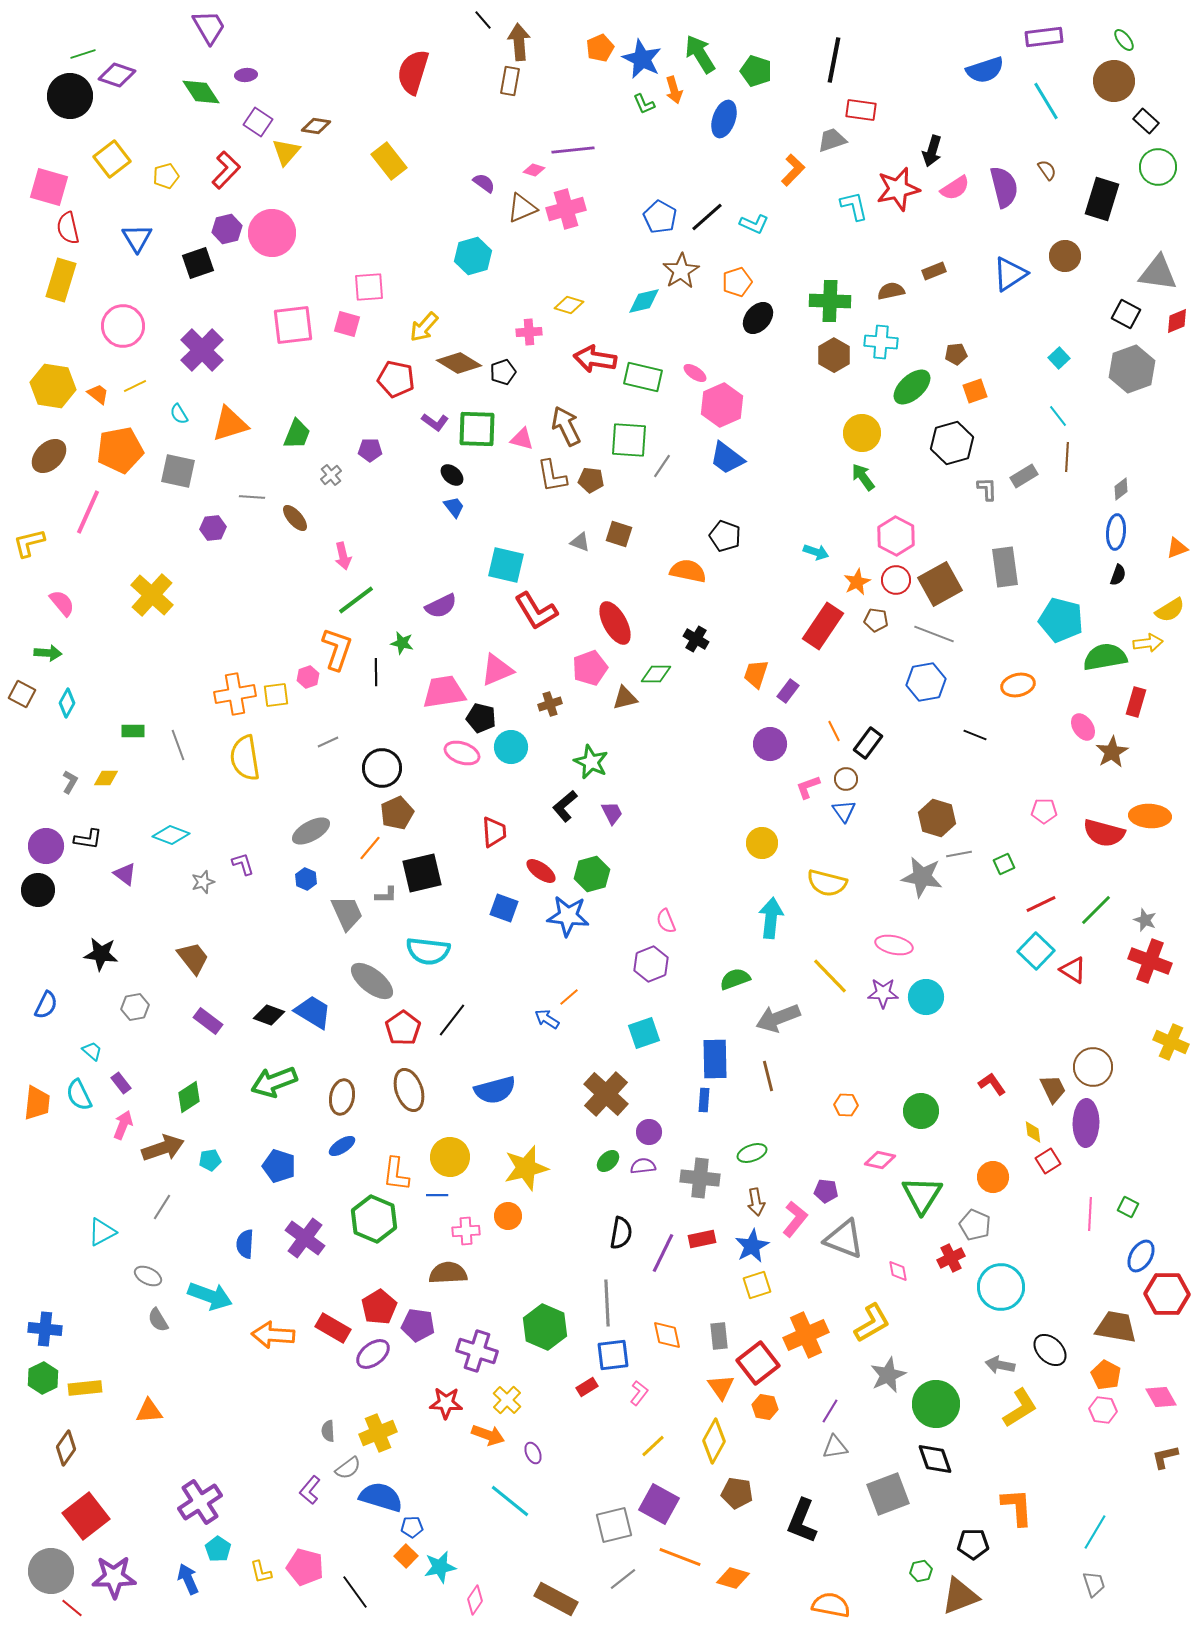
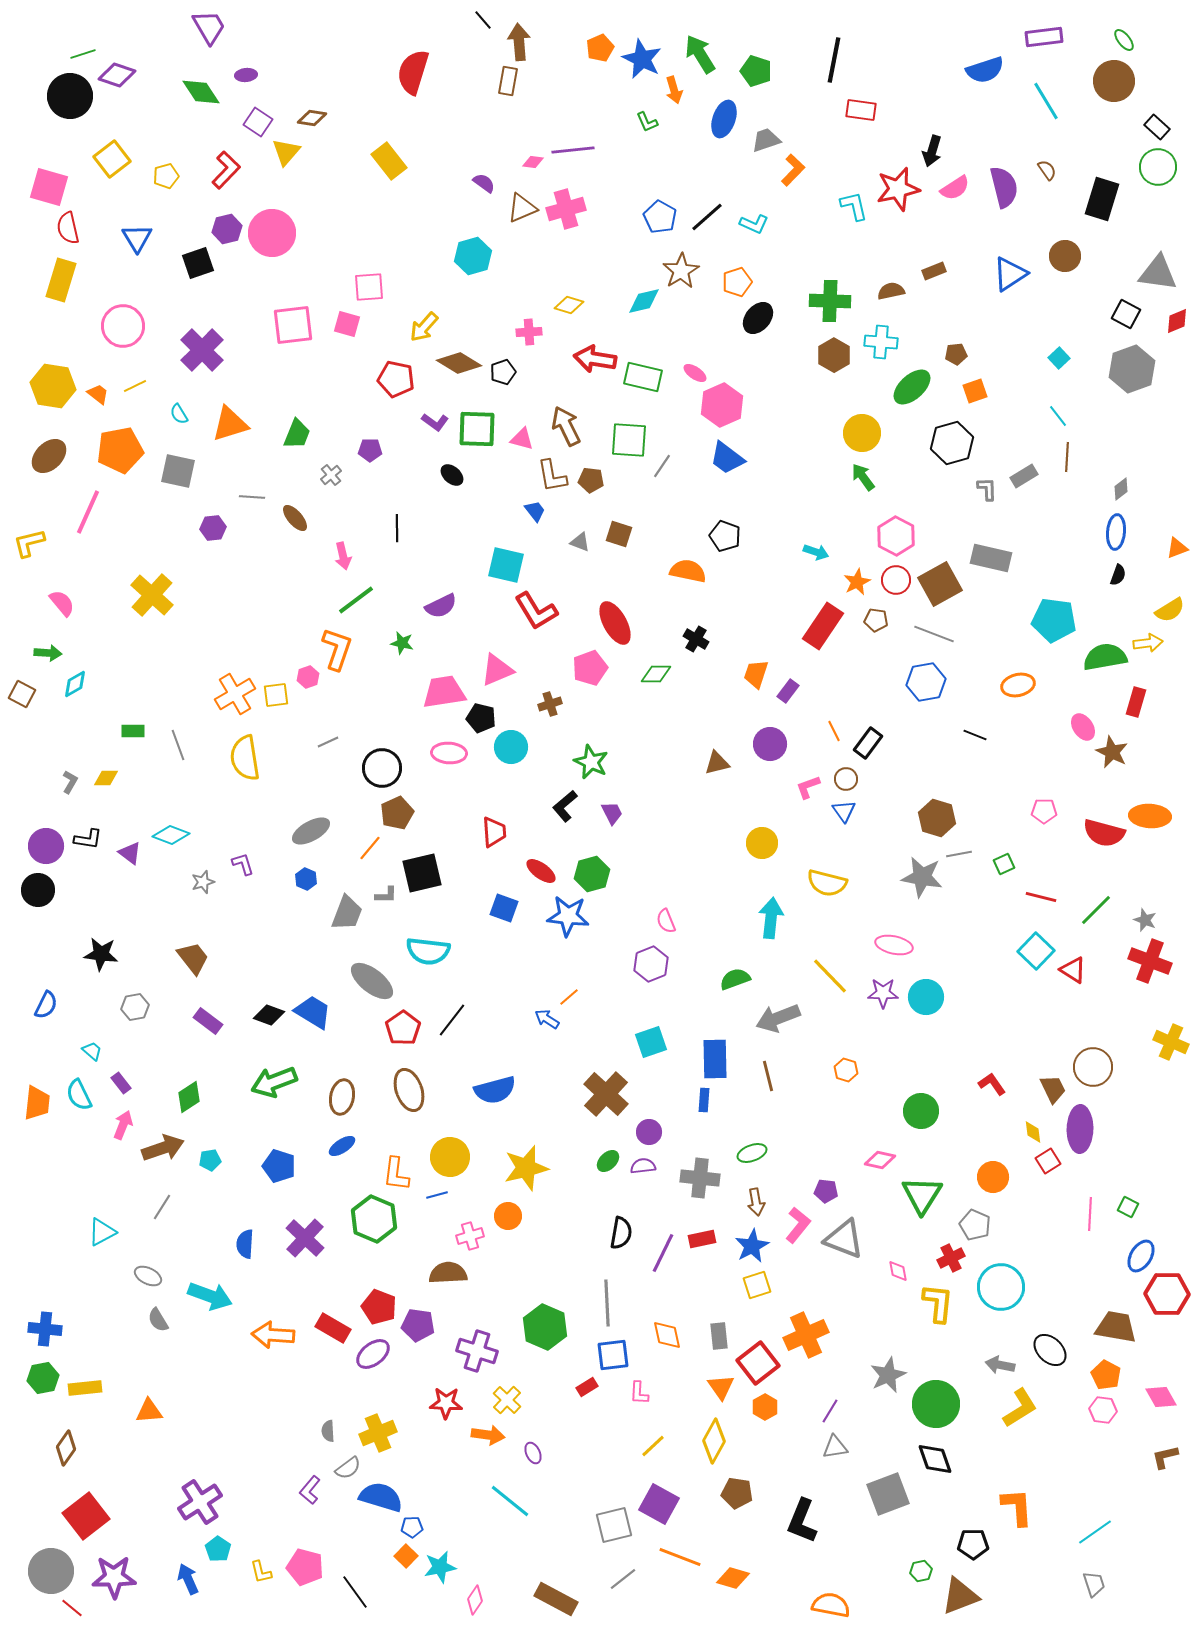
brown rectangle at (510, 81): moved 2 px left
green L-shape at (644, 104): moved 3 px right, 18 px down
black rectangle at (1146, 121): moved 11 px right, 6 px down
brown diamond at (316, 126): moved 4 px left, 8 px up
gray trapezoid at (832, 140): moved 66 px left
pink diamond at (534, 170): moved 1 px left, 8 px up; rotated 10 degrees counterclockwise
blue trapezoid at (454, 507): moved 81 px right, 4 px down
gray rectangle at (1005, 567): moved 14 px left, 9 px up; rotated 69 degrees counterclockwise
cyan pentagon at (1061, 620): moved 7 px left; rotated 6 degrees counterclockwise
black line at (376, 672): moved 21 px right, 144 px up
orange cross at (235, 694): rotated 21 degrees counterclockwise
brown triangle at (625, 698): moved 92 px right, 65 px down
cyan diamond at (67, 703): moved 8 px right, 19 px up; rotated 32 degrees clockwise
brown star at (1112, 752): rotated 16 degrees counterclockwise
pink ellipse at (462, 753): moved 13 px left; rotated 16 degrees counterclockwise
purple triangle at (125, 874): moved 5 px right, 21 px up
red line at (1041, 904): moved 7 px up; rotated 40 degrees clockwise
gray trapezoid at (347, 913): rotated 45 degrees clockwise
cyan square at (644, 1033): moved 7 px right, 9 px down
orange hexagon at (846, 1105): moved 35 px up; rotated 15 degrees clockwise
purple ellipse at (1086, 1123): moved 6 px left, 6 px down
blue line at (437, 1195): rotated 15 degrees counterclockwise
pink L-shape at (795, 1219): moved 3 px right, 6 px down
pink cross at (466, 1231): moved 4 px right, 5 px down; rotated 12 degrees counterclockwise
purple cross at (305, 1238): rotated 6 degrees clockwise
red pentagon at (379, 1307): rotated 20 degrees counterclockwise
yellow L-shape at (872, 1323): moved 66 px right, 20 px up; rotated 54 degrees counterclockwise
green hexagon at (43, 1378): rotated 16 degrees clockwise
pink L-shape at (639, 1393): rotated 145 degrees clockwise
orange hexagon at (765, 1407): rotated 20 degrees clockwise
orange arrow at (488, 1435): rotated 12 degrees counterclockwise
cyan line at (1095, 1532): rotated 24 degrees clockwise
